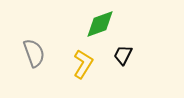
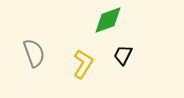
green diamond: moved 8 px right, 4 px up
